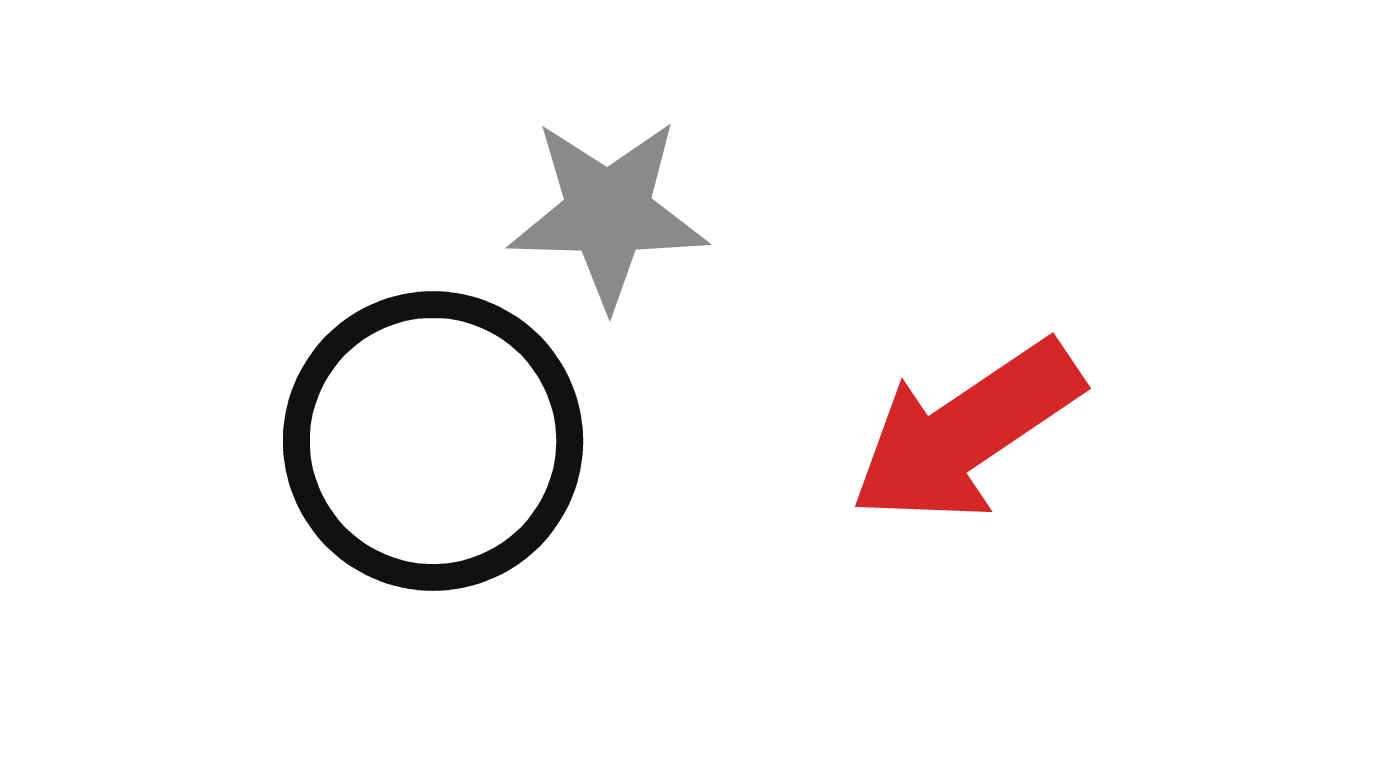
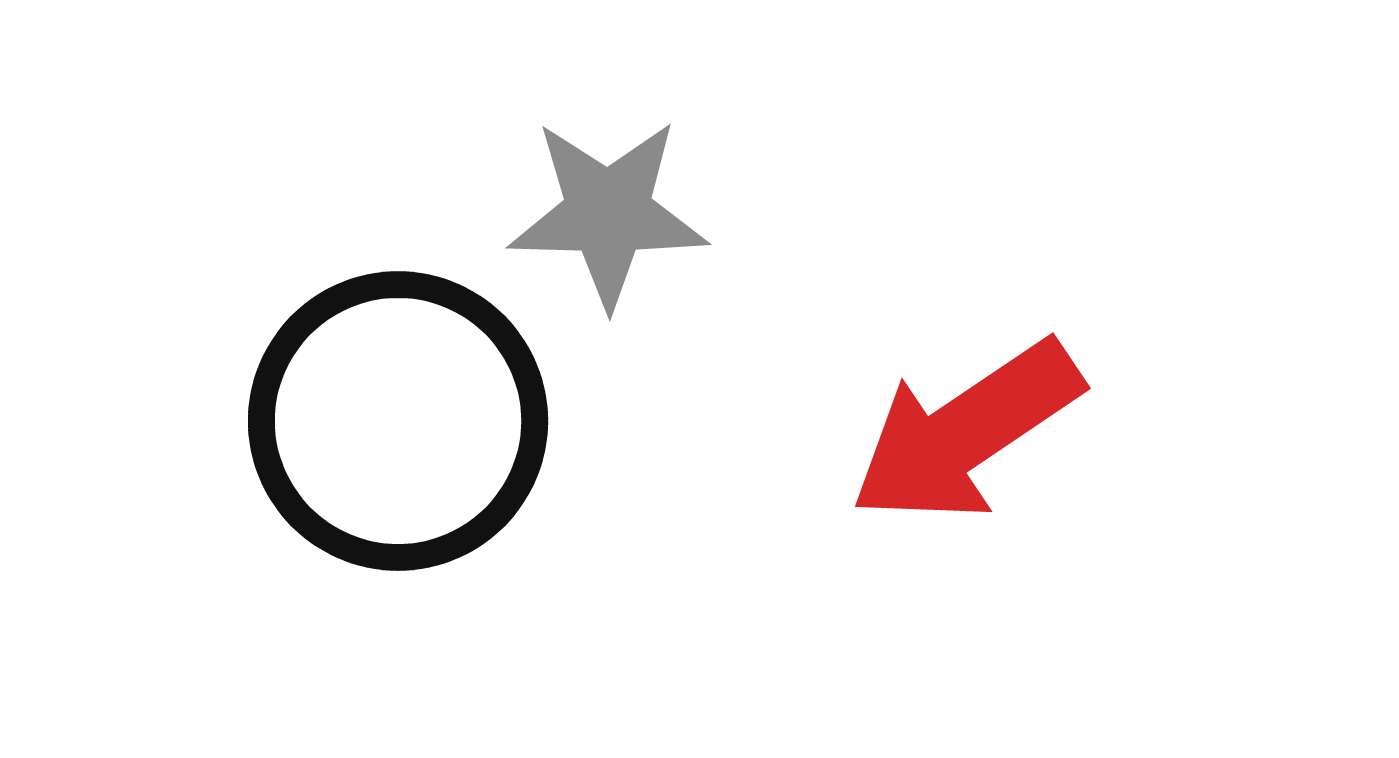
black circle: moved 35 px left, 20 px up
